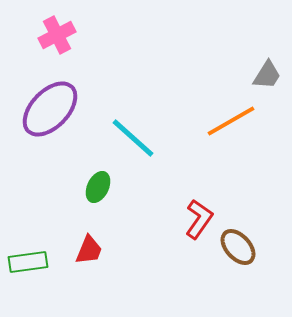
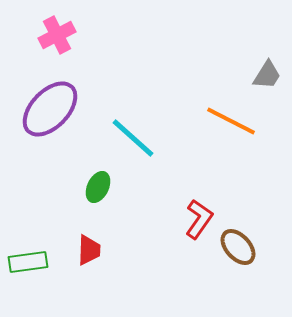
orange line: rotated 57 degrees clockwise
red trapezoid: rotated 20 degrees counterclockwise
